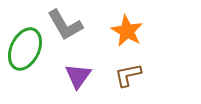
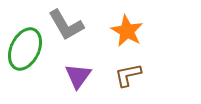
gray L-shape: moved 1 px right
